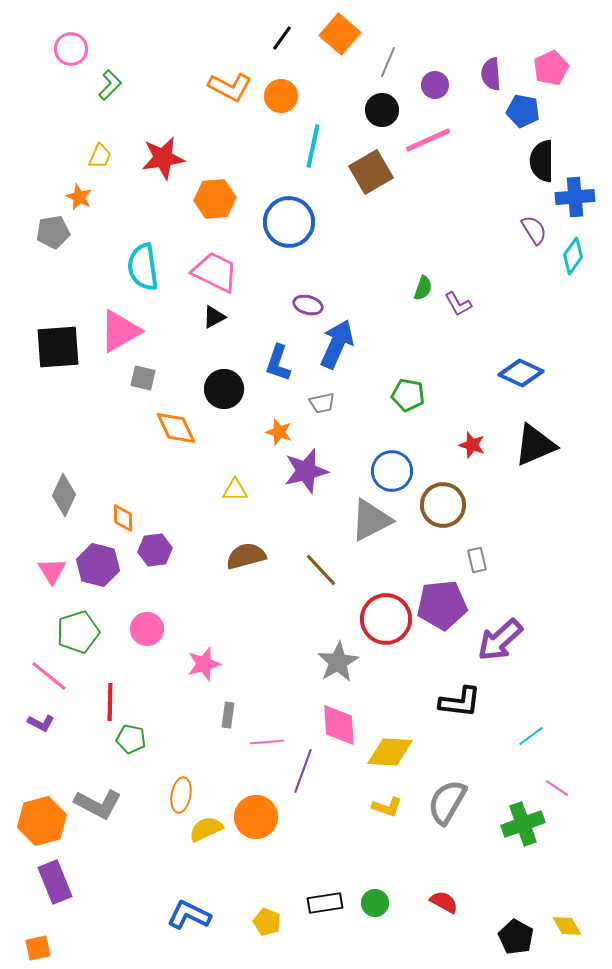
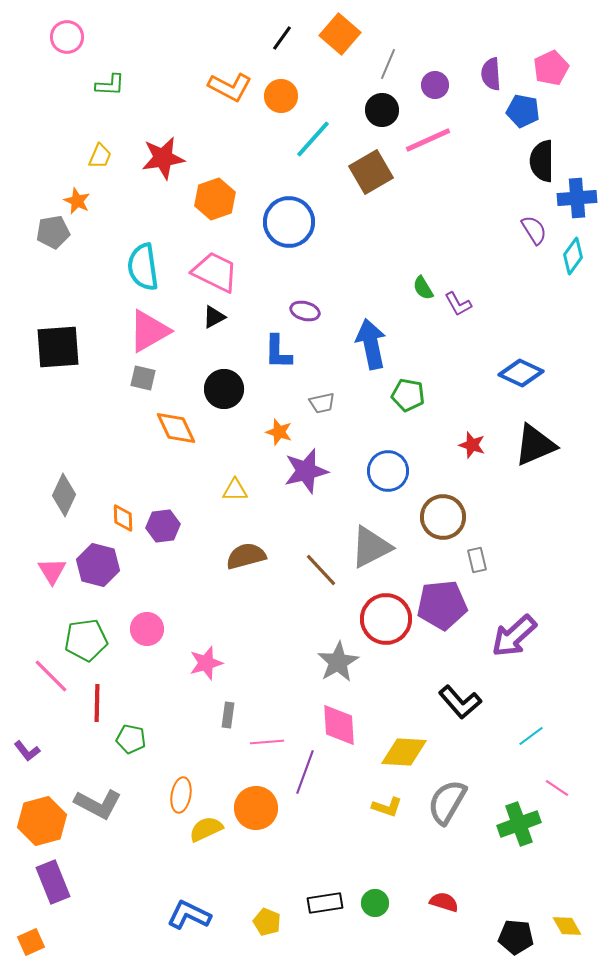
pink circle at (71, 49): moved 4 px left, 12 px up
gray line at (388, 62): moved 2 px down
green L-shape at (110, 85): rotated 48 degrees clockwise
cyan line at (313, 146): moved 7 px up; rotated 30 degrees clockwise
orange star at (79, 197): moved 2 px left, 4 px down
blue cross at (575, 197): moved 2 px right, 1 px down
orange hexagon at (215, 199): rotated 15 degrees counterclockwise
green semicircle at (423, 288): rotated 130 degrees clockwise
purple ellipse at (308, 305): moved 3 px left, 6 px down
pink triangle at (120, 331): moved 29 px right
blue arrow at (337, 344): moved 34 px right; rotated 36 degrees counterclockwise
blue L-shape at (278, 363): moved 11 px up; rotated 18 degrees counterclockwise
blue circle at (392, 471): moved 4 px left
brown circle at (443, 505): moved 12 px down
gray triangle at (371, 520): moved 27 px down
purple hexagon at (155, 550): moved 8 px right, 24 px up
green pentagon at (78, 632): moved 8 px right, 8 px down; rotated 9 degrees clockwise
purple arrow at (500, 640): moved 14 px right, 4 px up
pink star at (204, 664): moved 2 px right, 1 px up
pink line at (49, 676): moved 2 px right; rotated 6 degrees clockwise
red line at (110, 702): moved 13 px left, 1 px down
black L-shape at (460, 702): rotated 42 degrees clockwise
purple L-shape at (41, 723): moved 14 px left, 28 px down; rotated 24 degrees clockwise
yellow diamond at (390, 752): moved 14 px right
purple line at (303, 771): moved 2 px right, 1 px down
orange circle at (256, 817): moved 9 px up
green cross at (523, 824): moved 4 px left
purple rectangle at (55, 882): moved 2 px left
red semicircle at (444, 902): rotated 12 degrees counterclockwise
black pentagon at (516, 937): rotated 24 degrees counterclockwise
orange square at (38, 948): moved 7 px left, 6 px up; rotated 12 degrees counterclockwise
